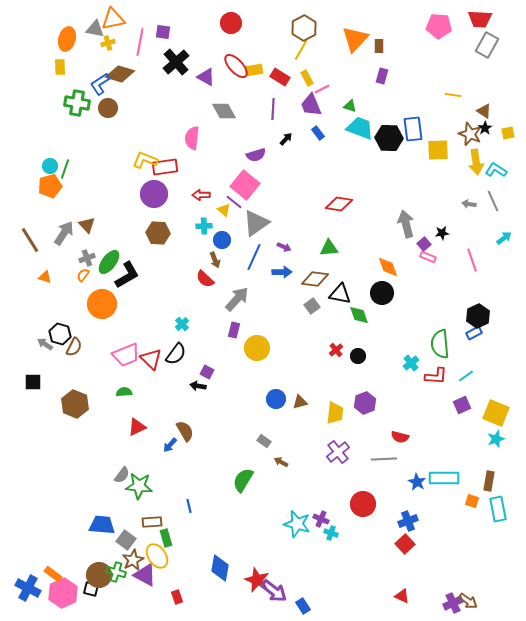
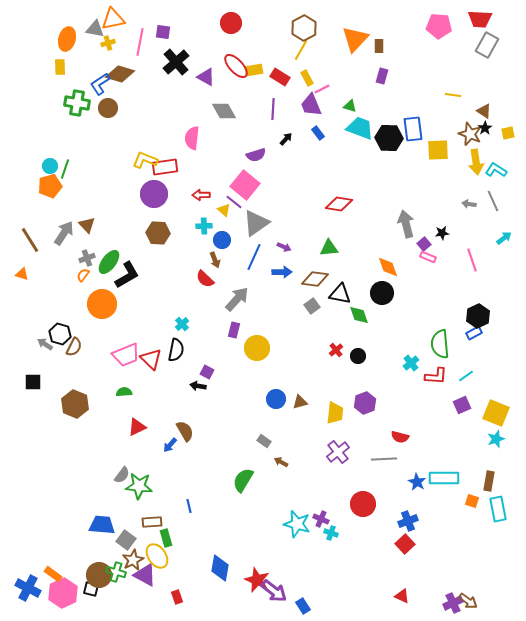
orange triangle at (45, 277): moved 23 px left, 3 px up
black semicircle at (176, 354): moved 4 px up; rotated 25 degrees counterclockwise
